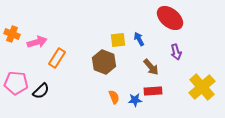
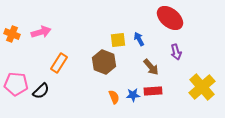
pink arrow: moved 4 px right, 10 px up
orange rectangle: moved 2 px right, 5 px down
pink pentagon: moved 1 px down
blue star: moved 2 px left, 5 px up
